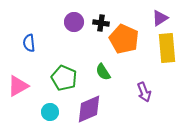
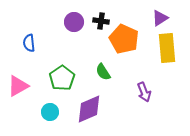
black cross: moved 2 px up
green pentagon: moved 2 px left; rotated 15 degrees clockwise
